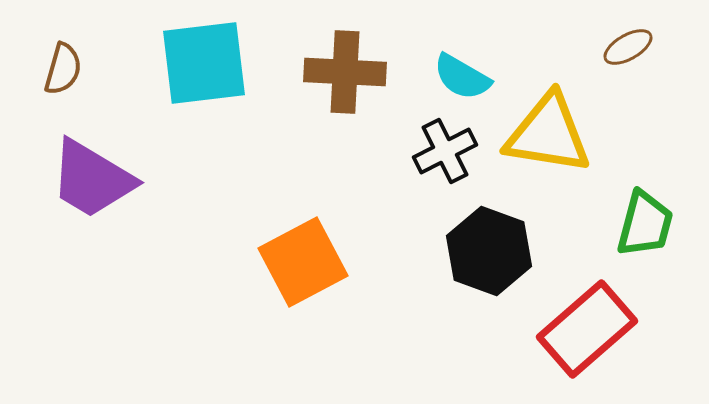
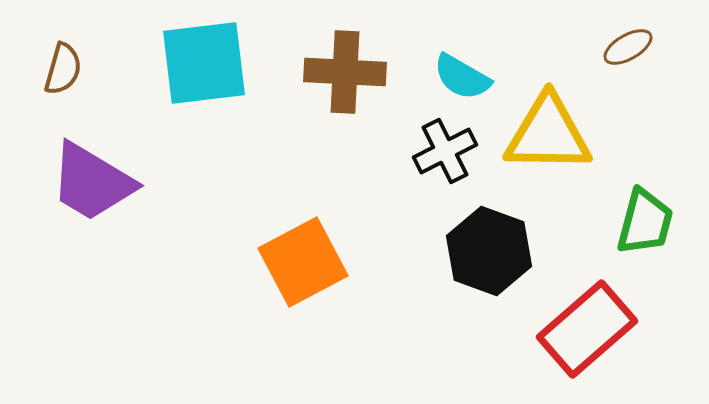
yellow triangle: rotated 8 degrees counterclockwise
purple trapezoid: moved 3 px down
green trapezoid: moved 2 px up
